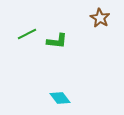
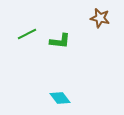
brown star: rotated 18 degrees counterclockwise
green L-shape: moved 3 px right
